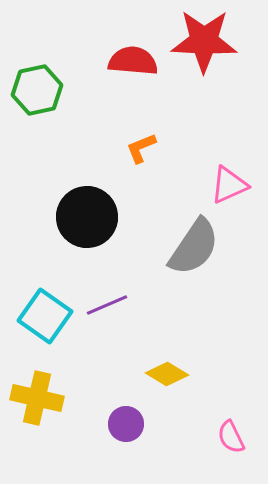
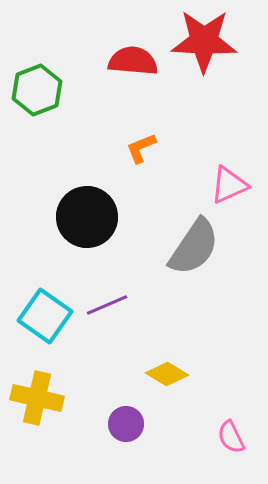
green hexagon: rotated 9 degrees counterclockwise
